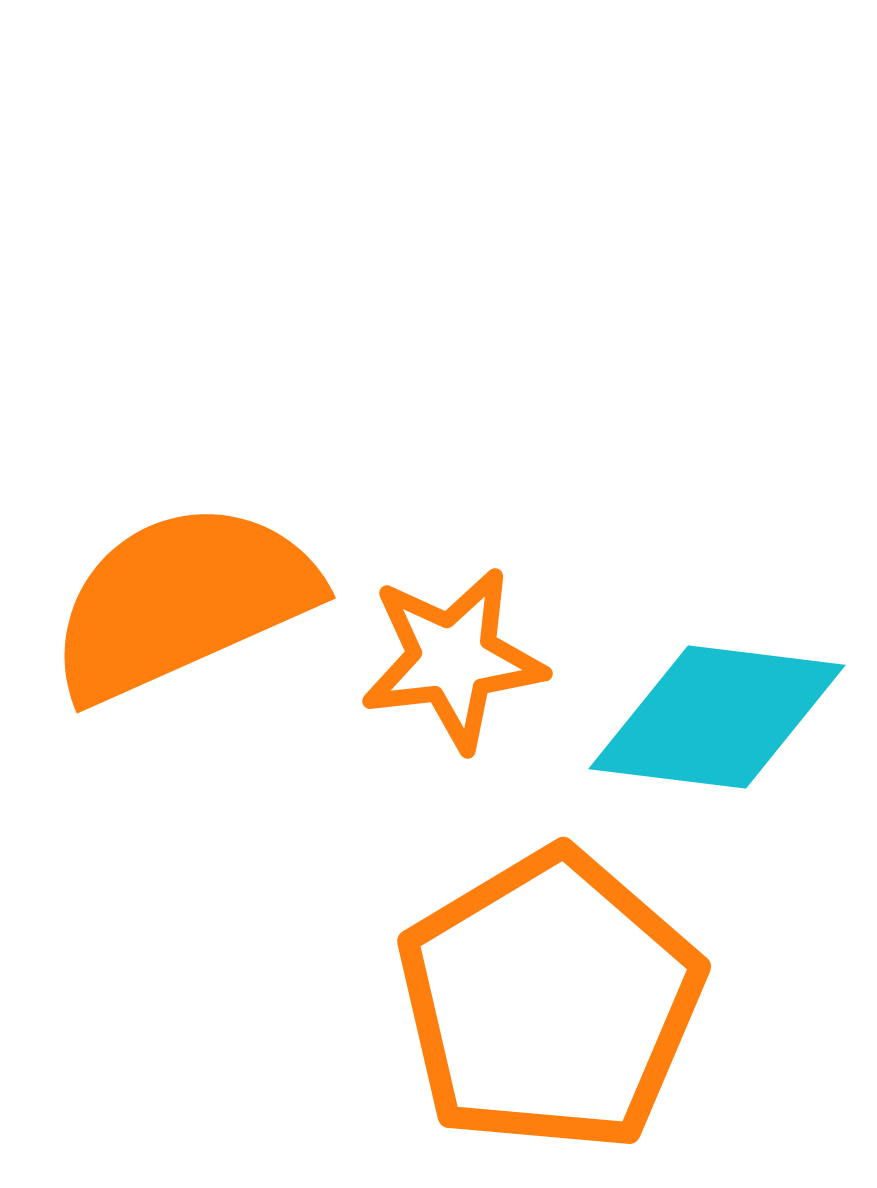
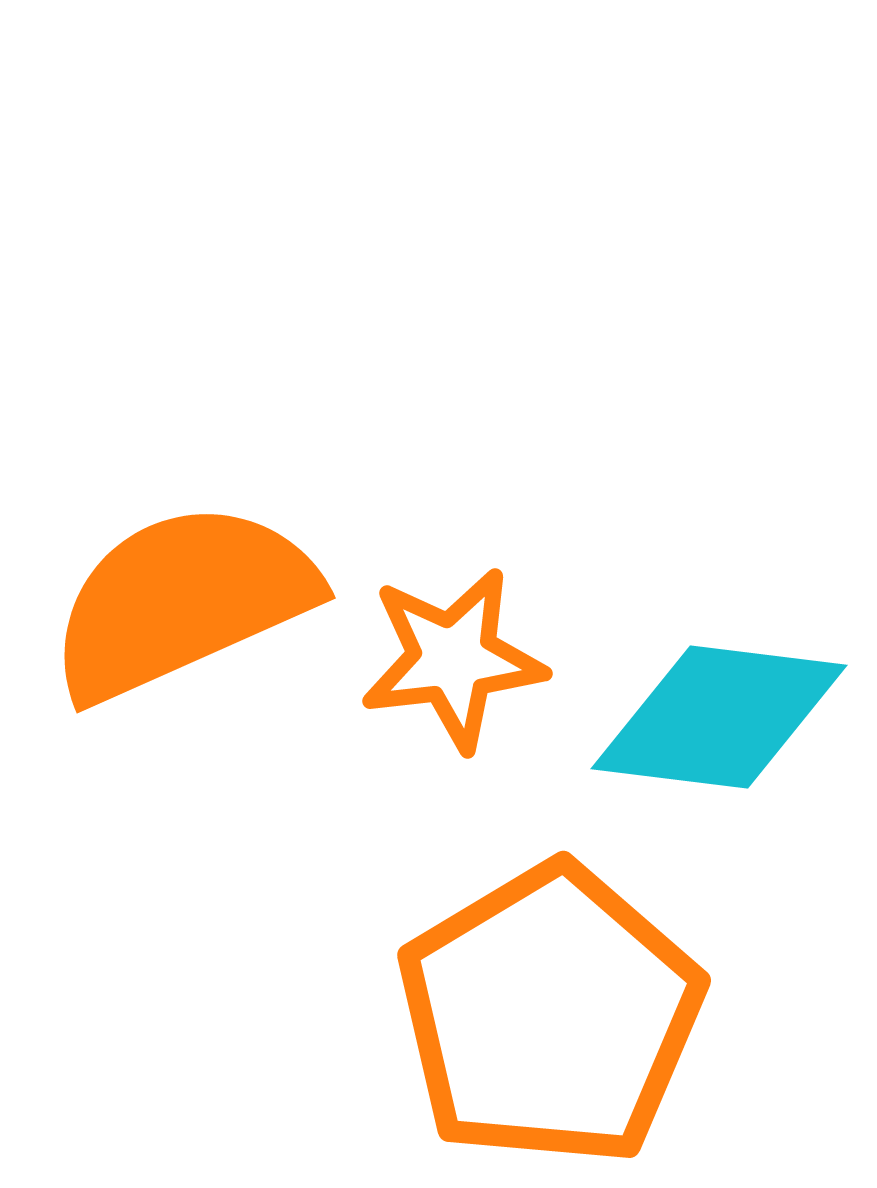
cyan diamond: moved 2 px right
orange pentagon: moved 14 px down
